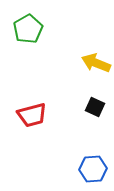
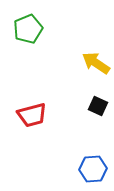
green pentagon: rotated 8 degrees clockwise
yellow arrow: rotated 12 degrees clockwise
black square: moved 3 px right, 1 px up
